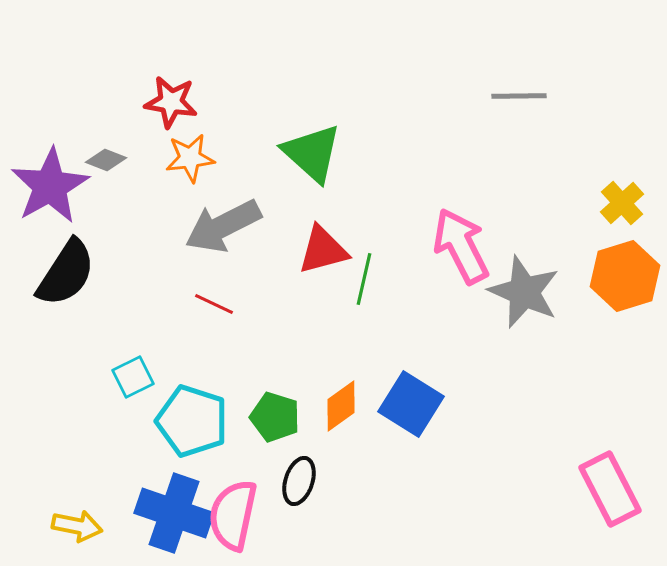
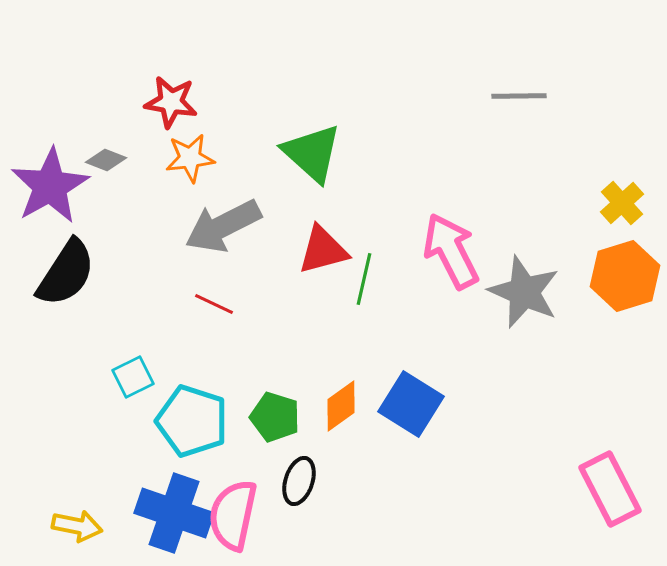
pink arrow: moved 10 px left, 5 px down
